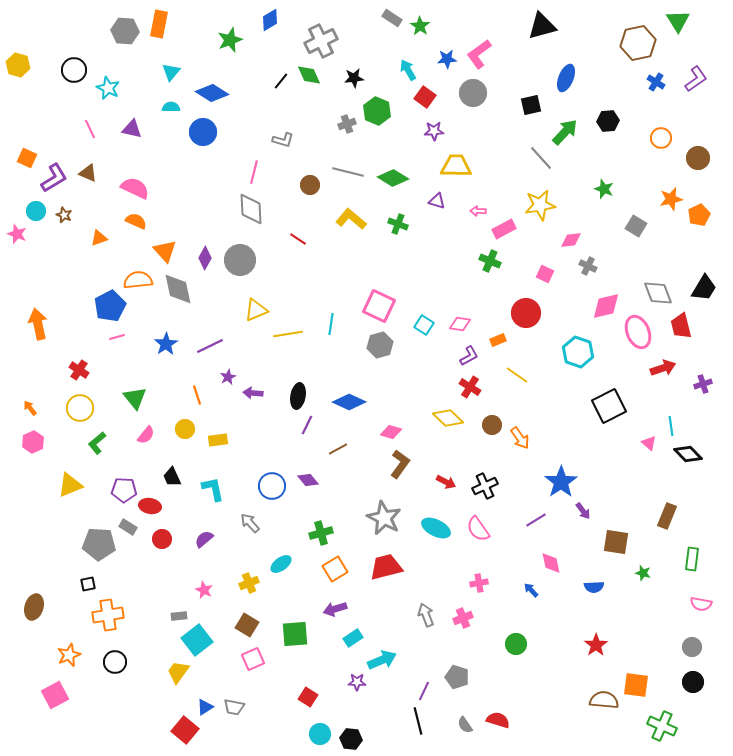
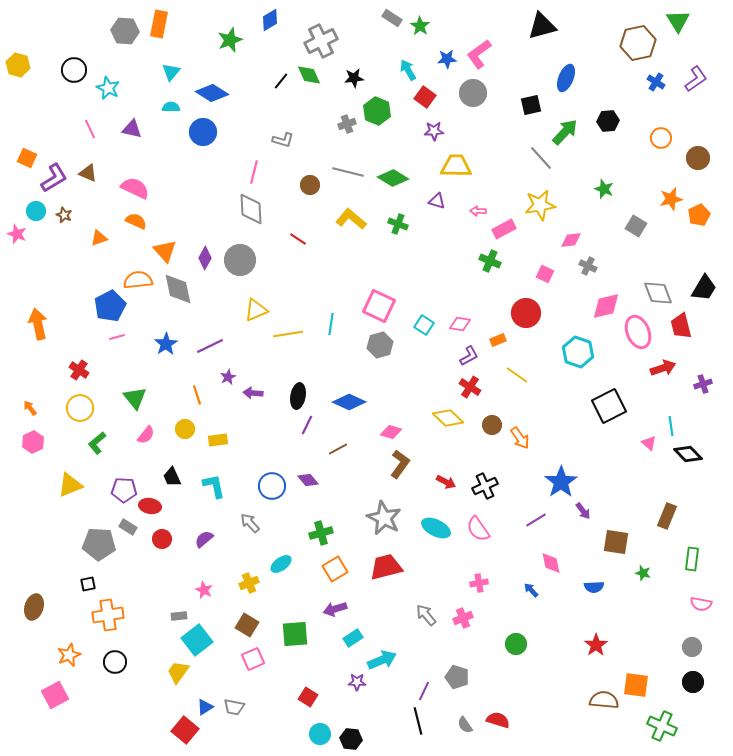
cyan L-shape at (213, 489): moved 1 px right, 3 px up
gray arrow at (426, 615): rotated 20 degrees counterclockwise
